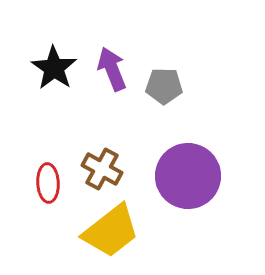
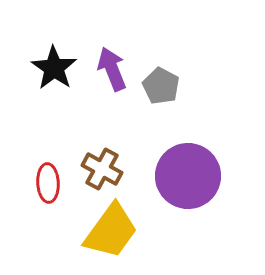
gray pentagon: moved 3 px left; rotated 27 degrees clockwise
yellow trapezoid: rotated 16 degrees counterclockwise
